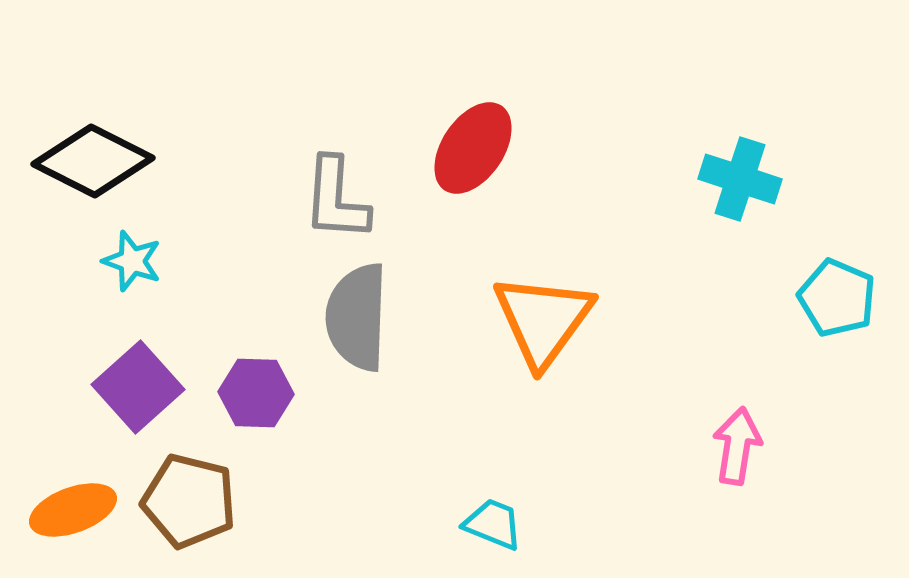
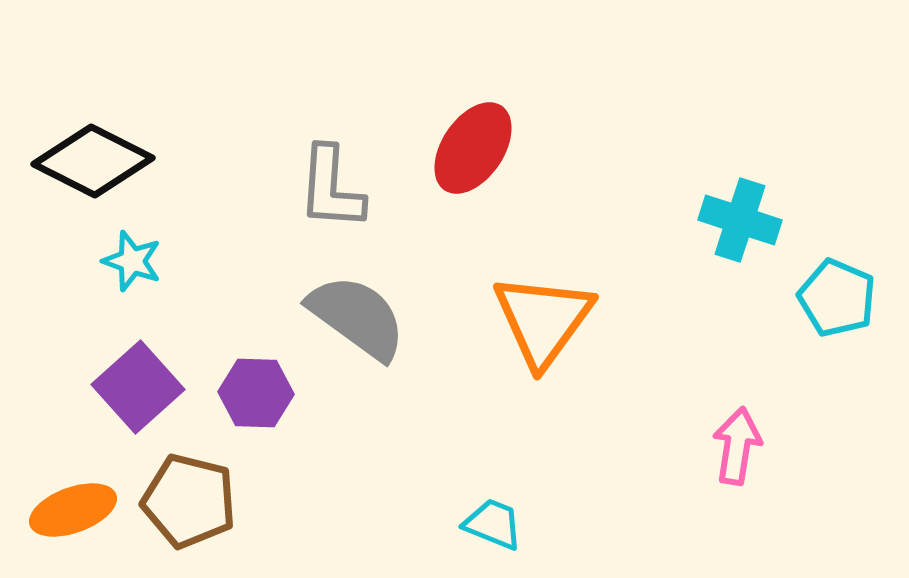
cyan cross: moved 41 px down
gray L-shape: moved 5 px left, 11 px up
gray semicircle: rotated 124 degrees clockwise
